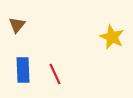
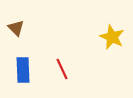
brown triangle: moved 1 px left, 3 px down; rotated 24 degrees counterclockwise
red line: moved 7 px right, 5 px up
